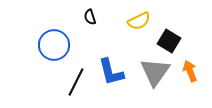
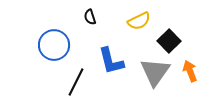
black square: rotated 15 degrees clockwise
blue L-shape: moved 11 px up
